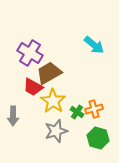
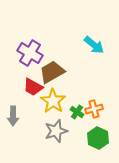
brown trapezoid: moved 3 px right, 1 px up
green hexagon: rotated 10 degrees clockwise
